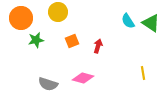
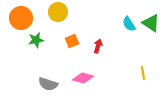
cyan semicircle: moved 1 px right, 3 px down
